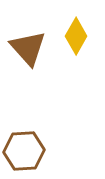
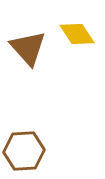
yellow diamond: moved 1 px right, 2 px up; rotated 63 degrees counterclockwise
